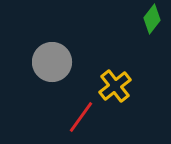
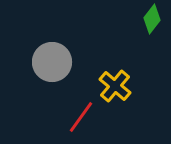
yellow cross: rotated 12 degrees counterclockwise
